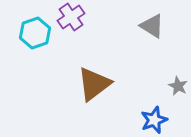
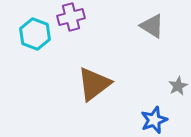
purple cross: rotated 20 degrees clockwise
cyan hexagon: moved 1 px down; rotated 20 degrees counterclockwise
gray star: rotated 18 degrees clockwise
